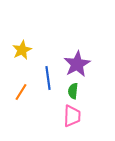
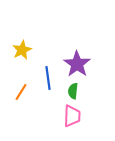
purple star: rotated 8 degrees counterclockwise
